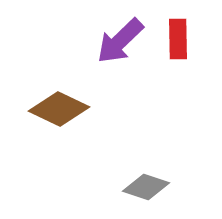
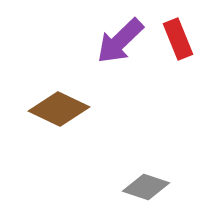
red rectangle: rotated 21 degrees counterclockwise
